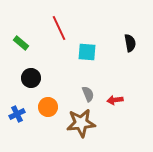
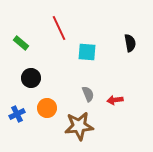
orange circle: moved 1 px left, 1 px down
brown star: moved 2 px left, 3 px down
